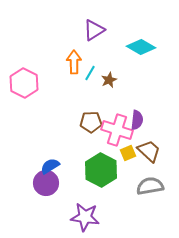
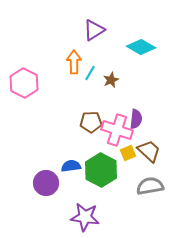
brown star: moved 2 px right
purple semicircle: moved 1 px left, 1 px up
blue semicircle: moved 21 px right; rotated 24 degrees clockwise
